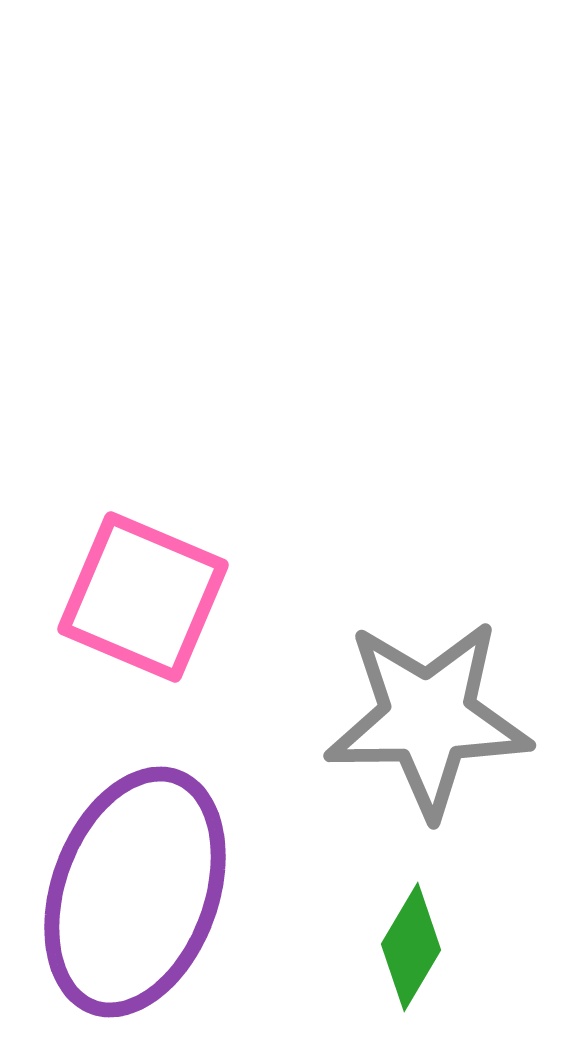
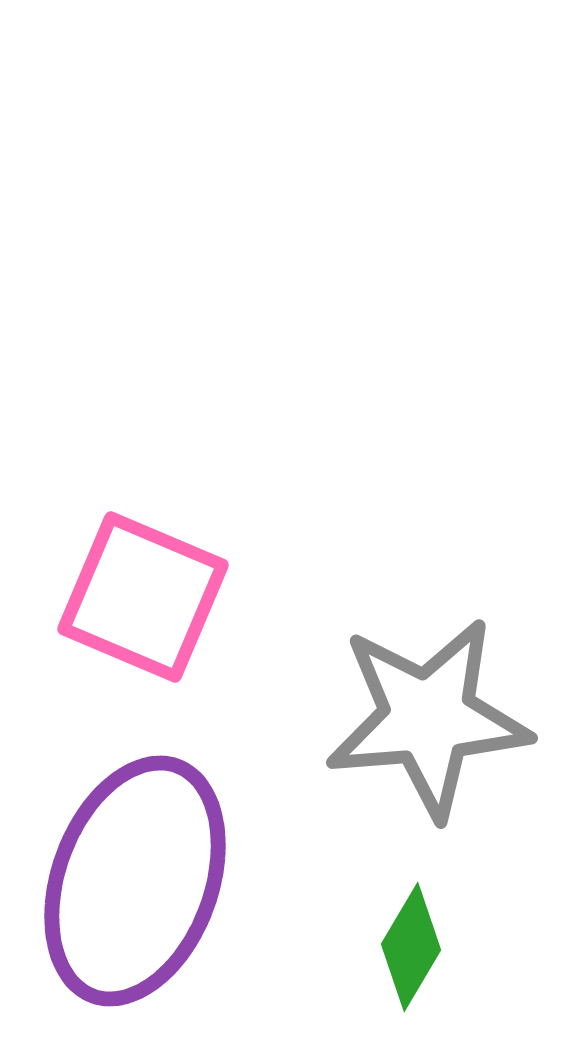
gray star: rotated 4 degrees counterclockwise
purple ellipse: moved 11 px up
